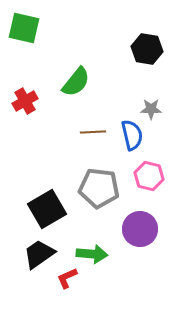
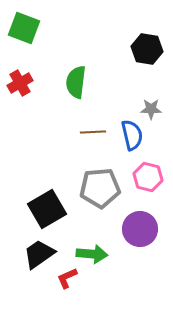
green square: rotated 8 degrees clockwise
green semicircle: rotated 148 degrees clockwise
red cross: moved 5 px left, 18 px up
pink hexagon: moved 1 px left, 1 px down
gray pentagon: moved 1 px right; rotated 12 degrees counterclockwise
